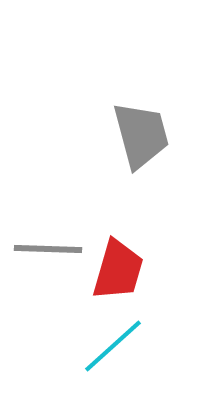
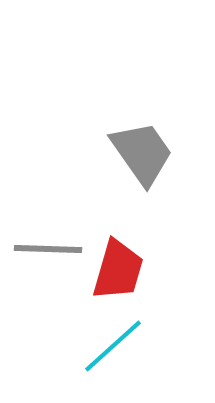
gray trapezoid: moved 1 px right, 18 px down; rotated 20 degrees counterclockwise
